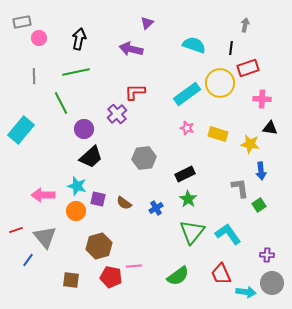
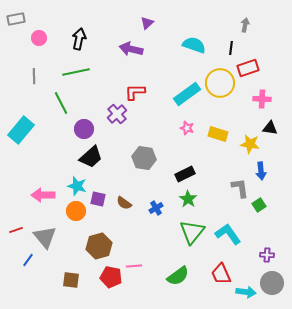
gray rectangle at (22, 22): moved 6 px left, 3 px up
gray hexagon at (144, 158): rotated 15 degrees clockwise
